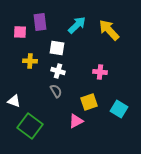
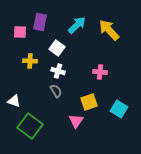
purple rectangle: rotated 18 degrees clockwise
white square: rotated 28 degrees clockwise
pink triangle: rotated 28 degrees counterclockwise
